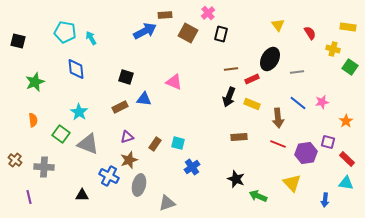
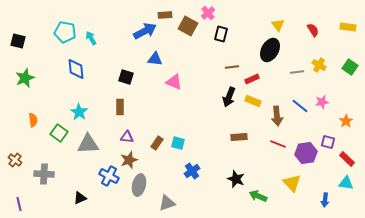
brown square at (188, 33): moved 7 px up
red semicircle at (310, 33): moved 3 px right, 3 px up
yellow cross at (333, 49): moved 14 px left, 16 px down; rotated 16 degrees clockwise
black ellipse at (270, 59): moved 9 px up
brown line at (231, 69): moved 1 px right, 2 px up
green star at (35, 82): moved 10 px left, 4 px up
blue triangle at (144, 99): moved 11 px right, 40 px up
blue line at (298, 103): moved 2 px right, 3 px down
yellow rectangle at (252, 104): moved 1 px right, 3 px up
brown rectangle at (120, 107): rotated 63 degrees counterclockwise
brown arrow at (278, 118): moved 1 px left, 2 px up
green square at (61, 134): moved 2 px left, 1 px up
purple triangle at (127, 137): rotated 24 degrees clockwise
gray triangle at (88, 144): rotated 25 degrees counterclockwise
brown rectangle at (155, 144): moved 2 px right, 1 px up
gray cross at (44, 167): moved 7 px down
blue cross at (192, 167): moved 4 px down
black triangle at (82, 195): moved 2 px left, 3 px down; rotated 24 degrees counterclockwise
purple line at (29, 197): moved 10 px left, 7 px down
